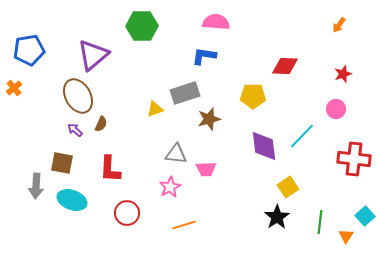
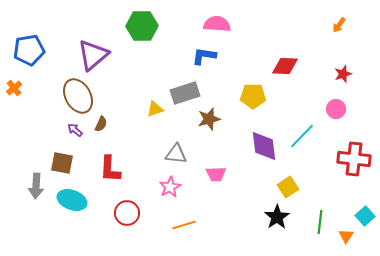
pink semicircle: moved 1 px right, 2 px down
pink trapezoid: moved 10 px right, 5 px down
